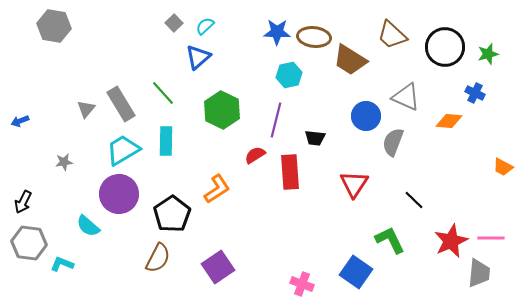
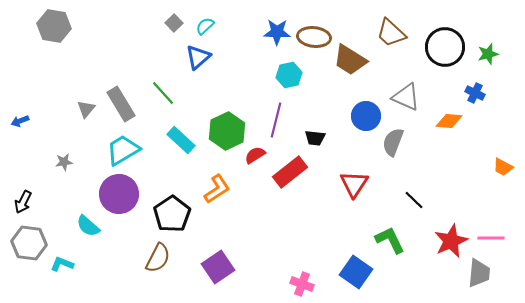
brown trapezoid at (392, 35): moved 1 px left, 2 px up
green hexagon at (222, 110): moved 5 px right, 21 px down; rotated 9 degrees clockwise
cyan rectangle at (166, 141): moved 15 px right, 1 px up; rotated 48 degrees counterclockwise
red rectangle at (290, 172): rotated 56 degrees clockwise
